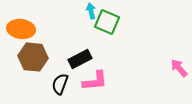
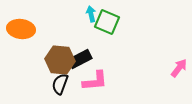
cyan arrow: moved 3 px down
brown hexagon: moved 27 px right, 3 px down
pink arrow: rotated 78 degrees clockwise
